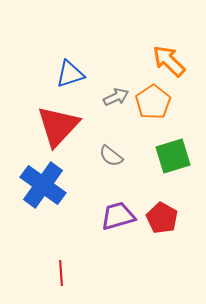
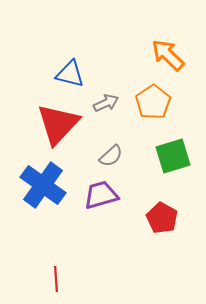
orange arrow: moved 1 px left, 6 px up
blue triangle: rotated 32 degrees clockwise
gray arrow: moved 10 px left, 6 px down
red triangle: moved 2 px up
gray semicircle: rotated 80 degrees counterclockwise
purple trapezoid: moved 17 px left, 21 px up
red line: moved 5 px left, 6 px down
